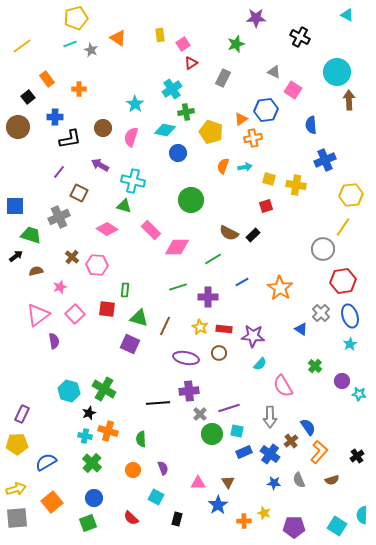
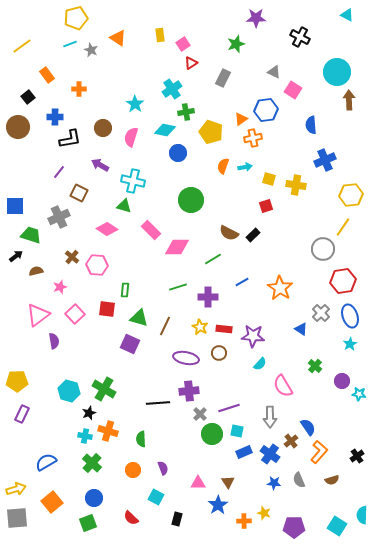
orange rectangle at (47, 79): moved 4 px up
yellow pentagon at (17, 444): moved 63 px up
